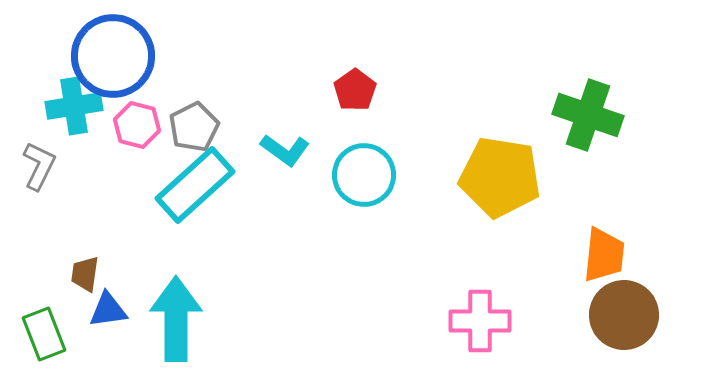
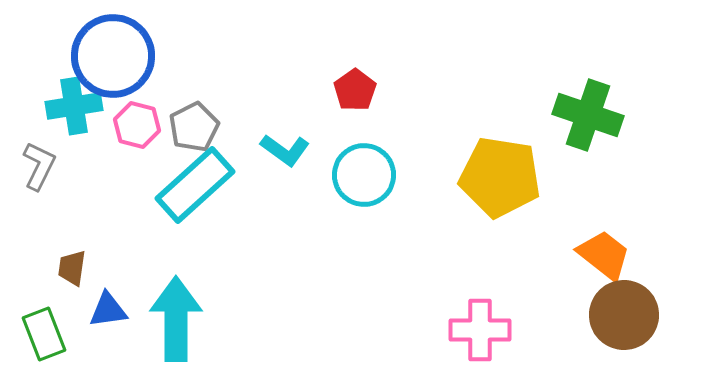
orange trapezoid: rotated 58 degrees counterclockwise
brown trapezoid: moved 13 px left, 6 px up
pink cross: moved 9 px down
